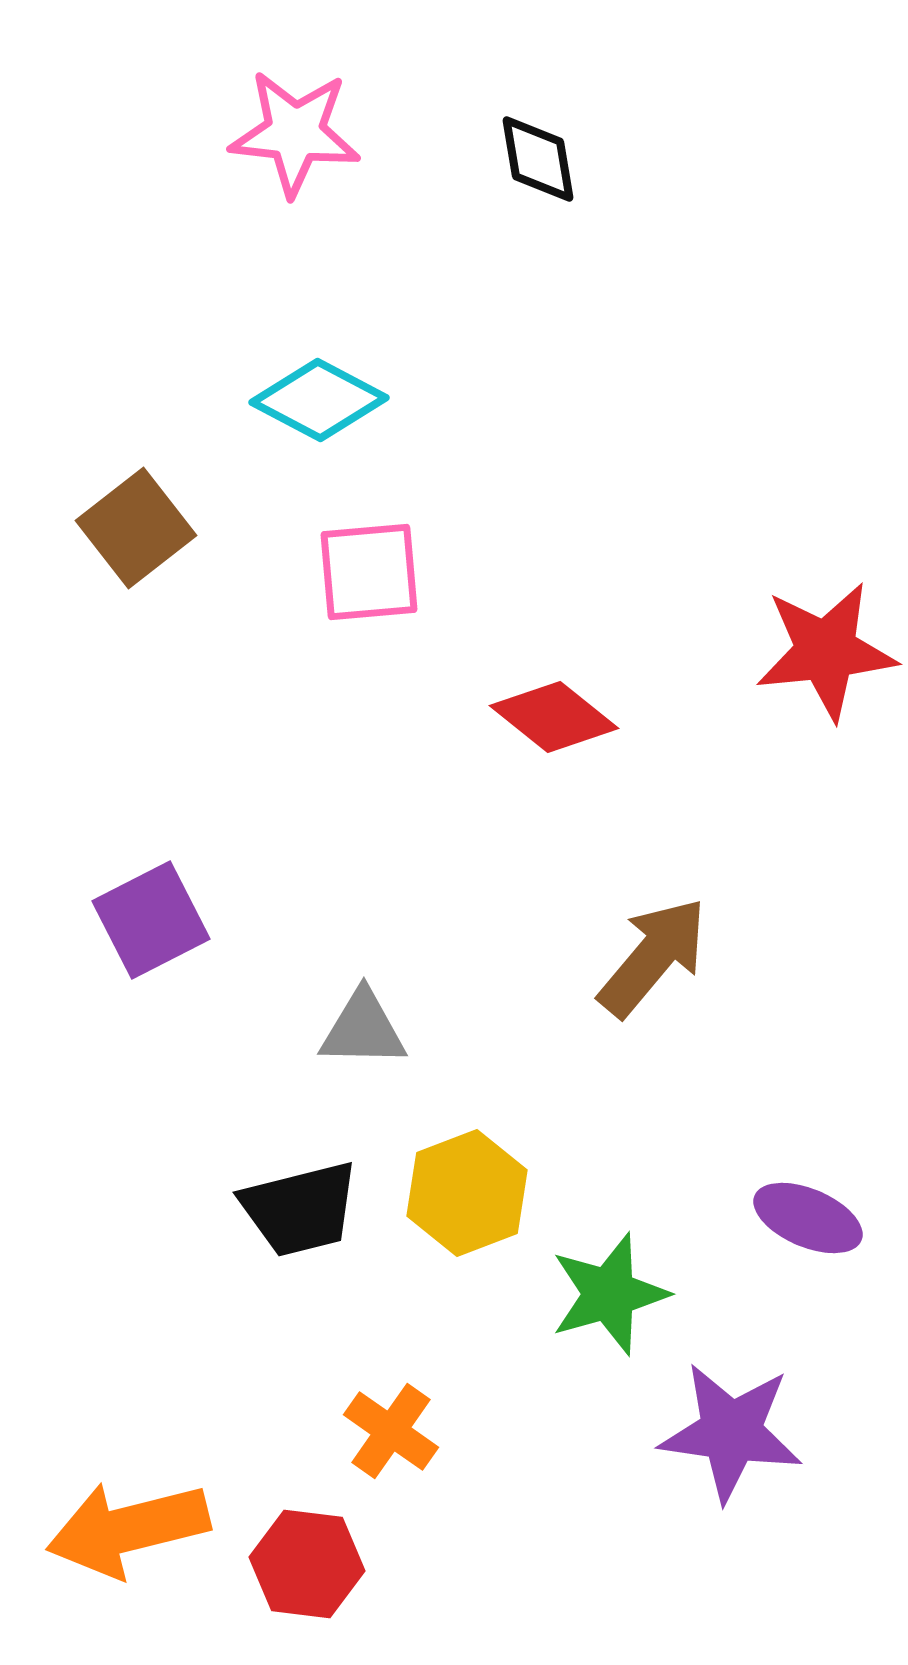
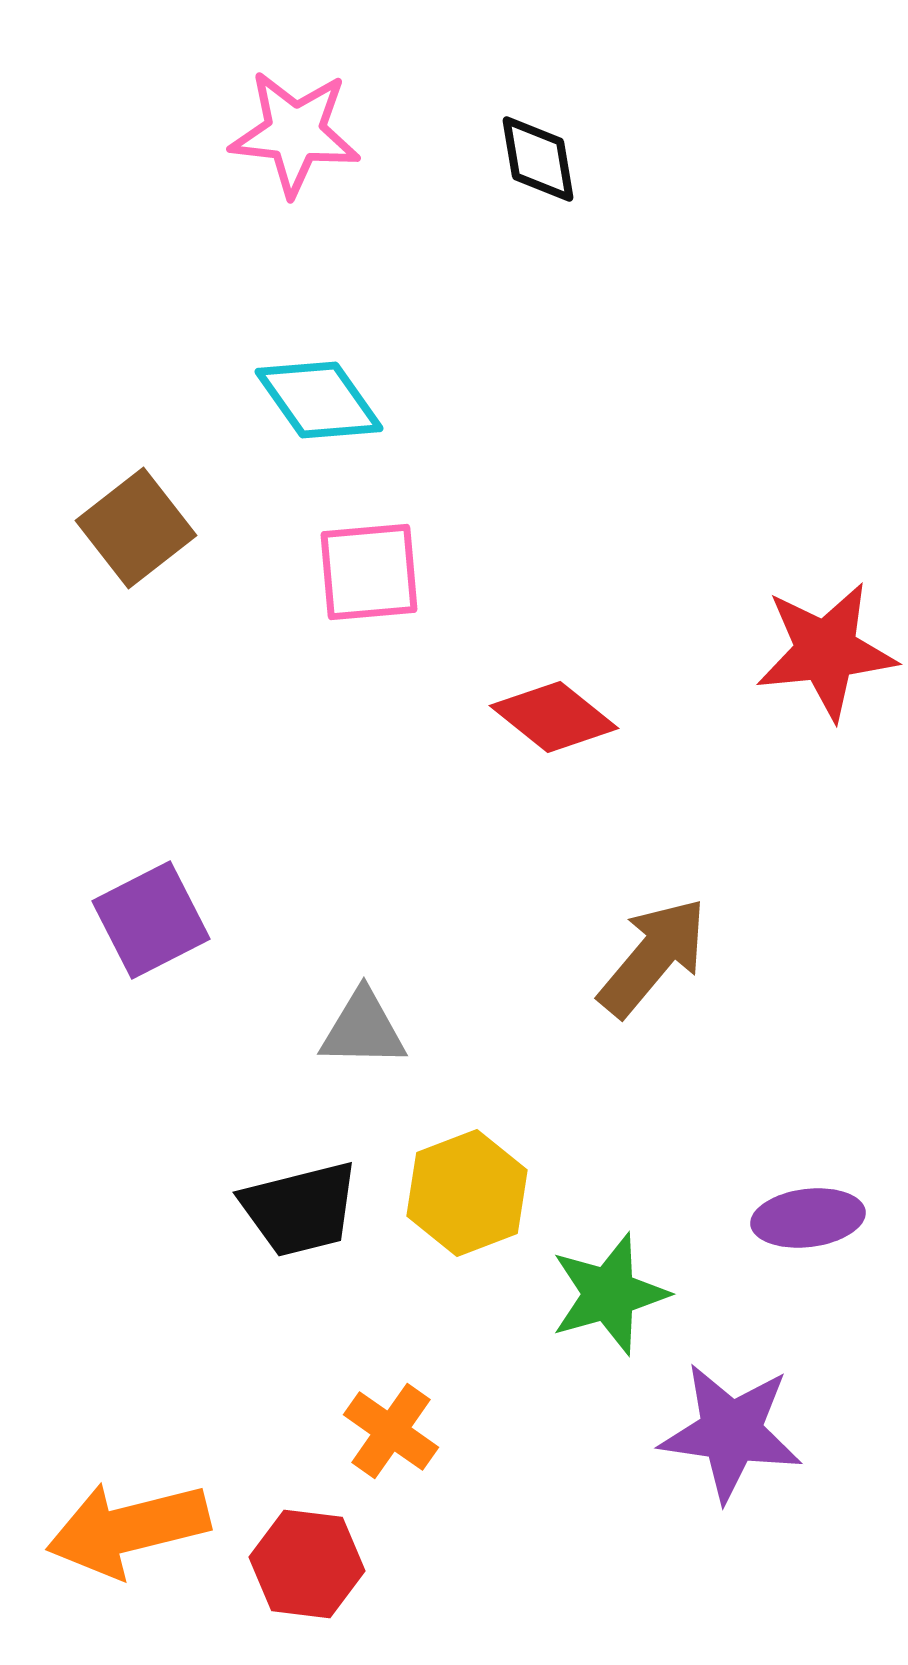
cyan diamond: rotated 27 degrees clockwise
purple ellipse: rotated 30 degrees counterclockwise
